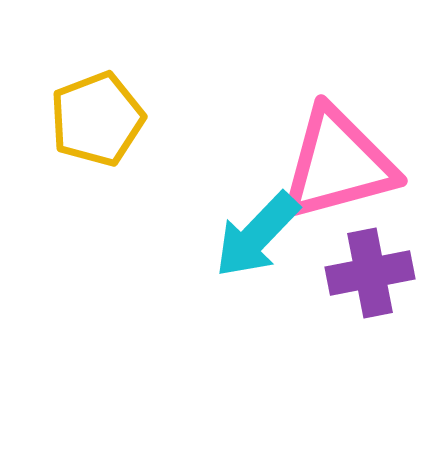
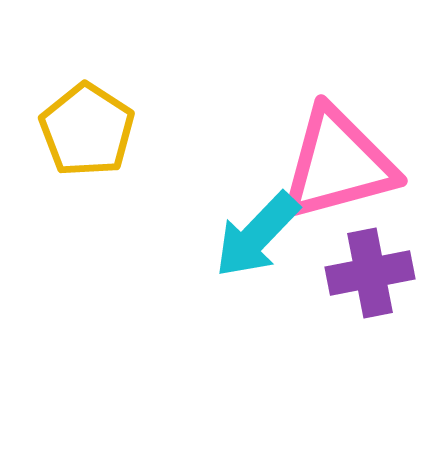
yellow pentagon: moved 10 px left, 11 px down; rotated 18 degrees counterclockwise
